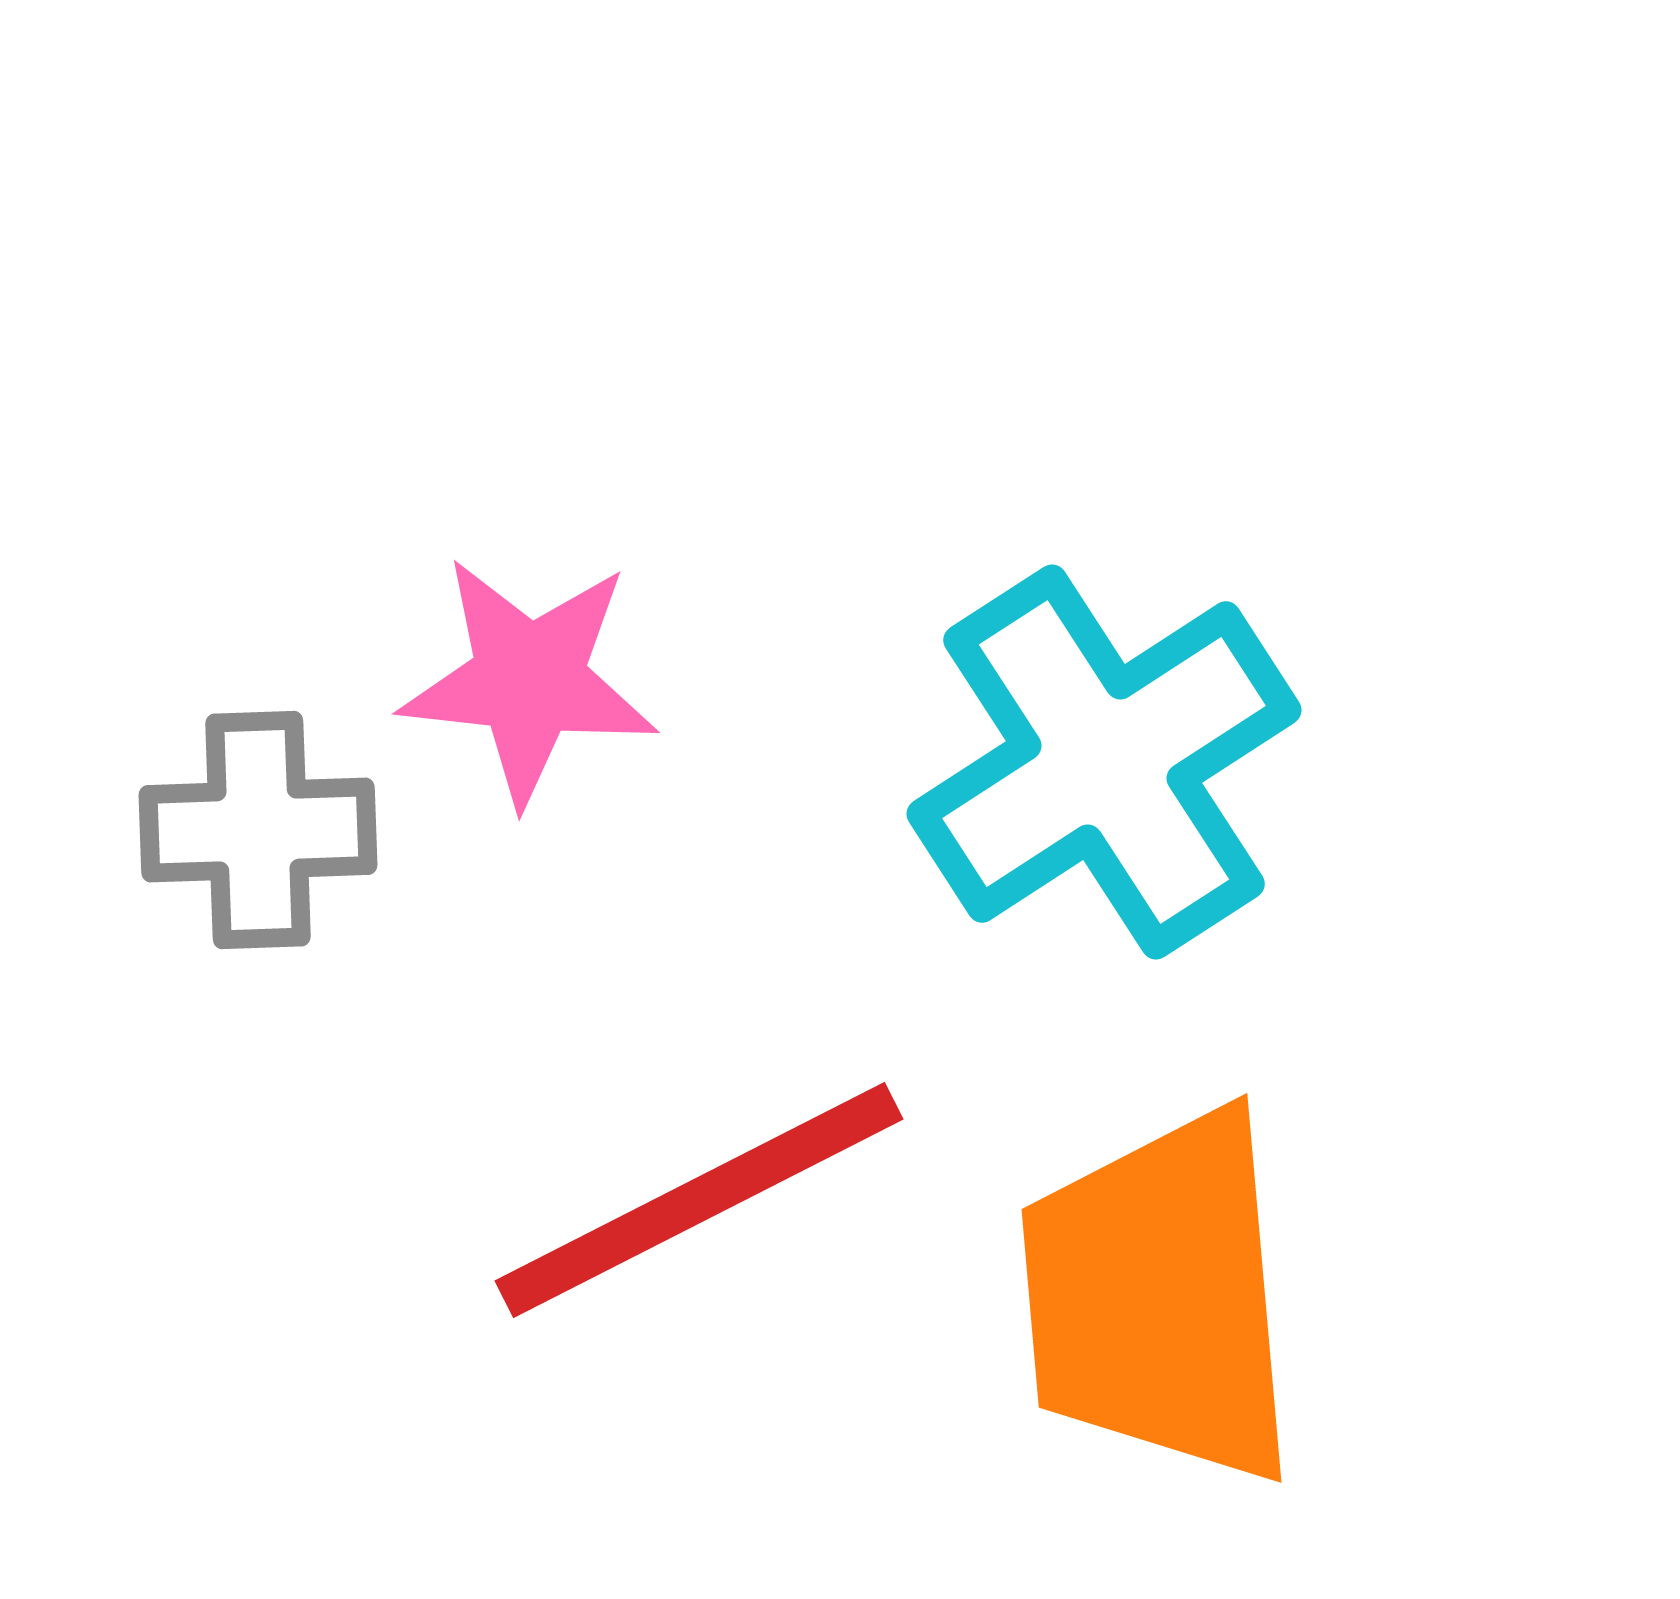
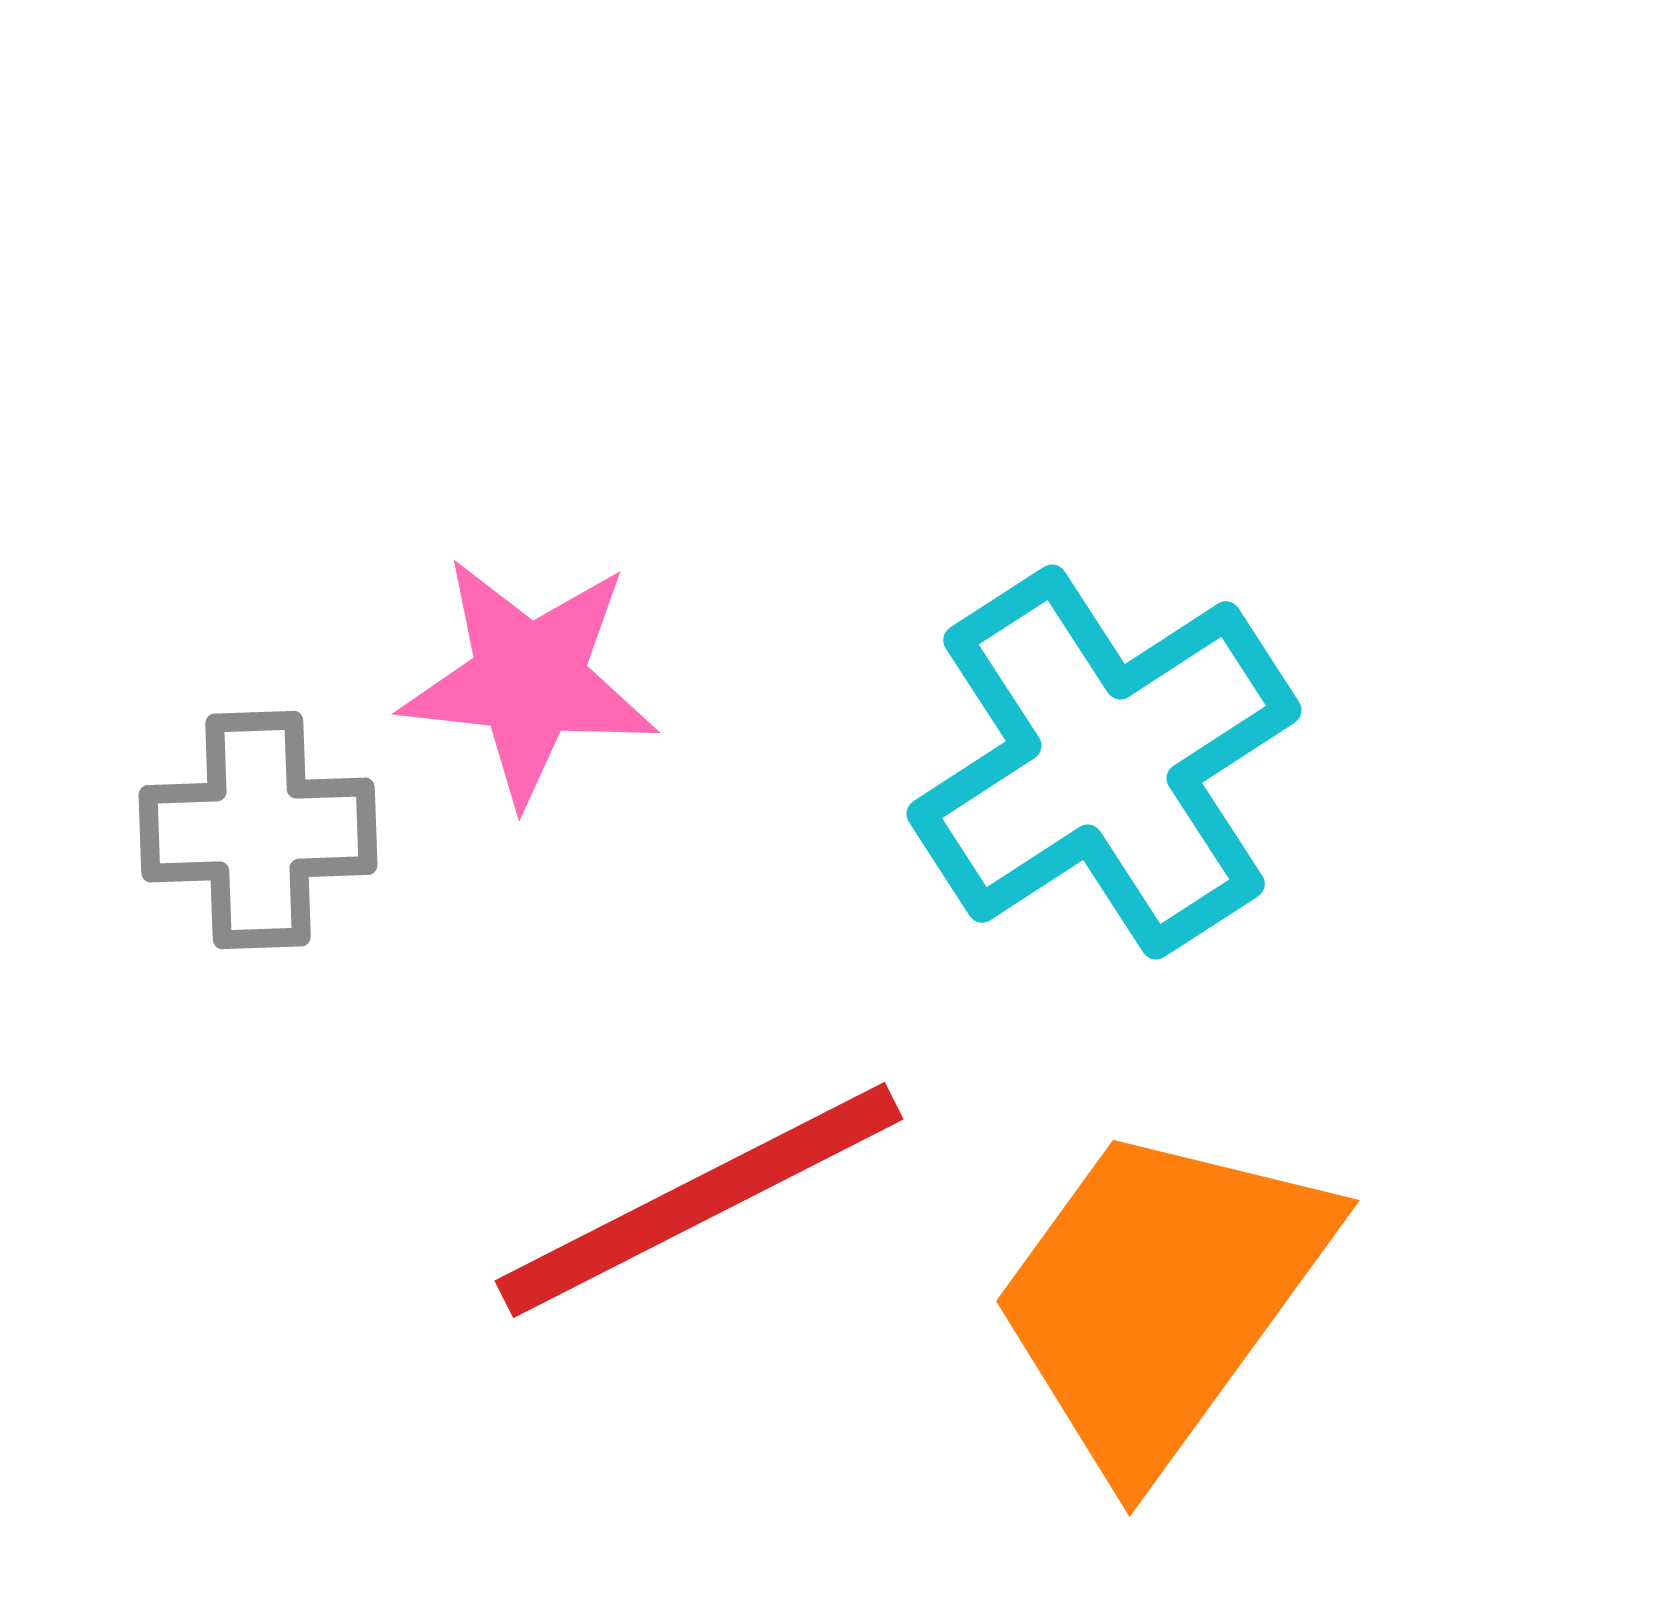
orange trapezoid: rotated 41 degrees clockwise
